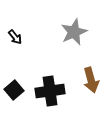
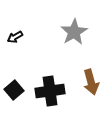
gray star: rotated 8 degrees counterclockwise
black arrow: rotated 98 degrees clockwise
brown arrow: moved 2 px down
